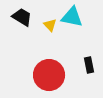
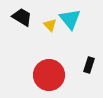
cyan triangle: moved 2 px left, 2 px down; rotated 40 degrees clockwise
black rectangle: rotated 28 degrees clockwise
